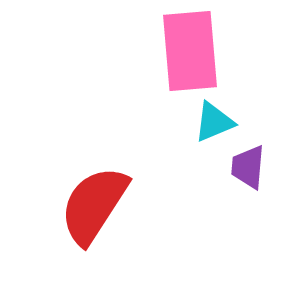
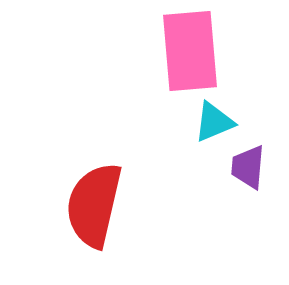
red semicircle: rotated 20 degrees counterclockwise
